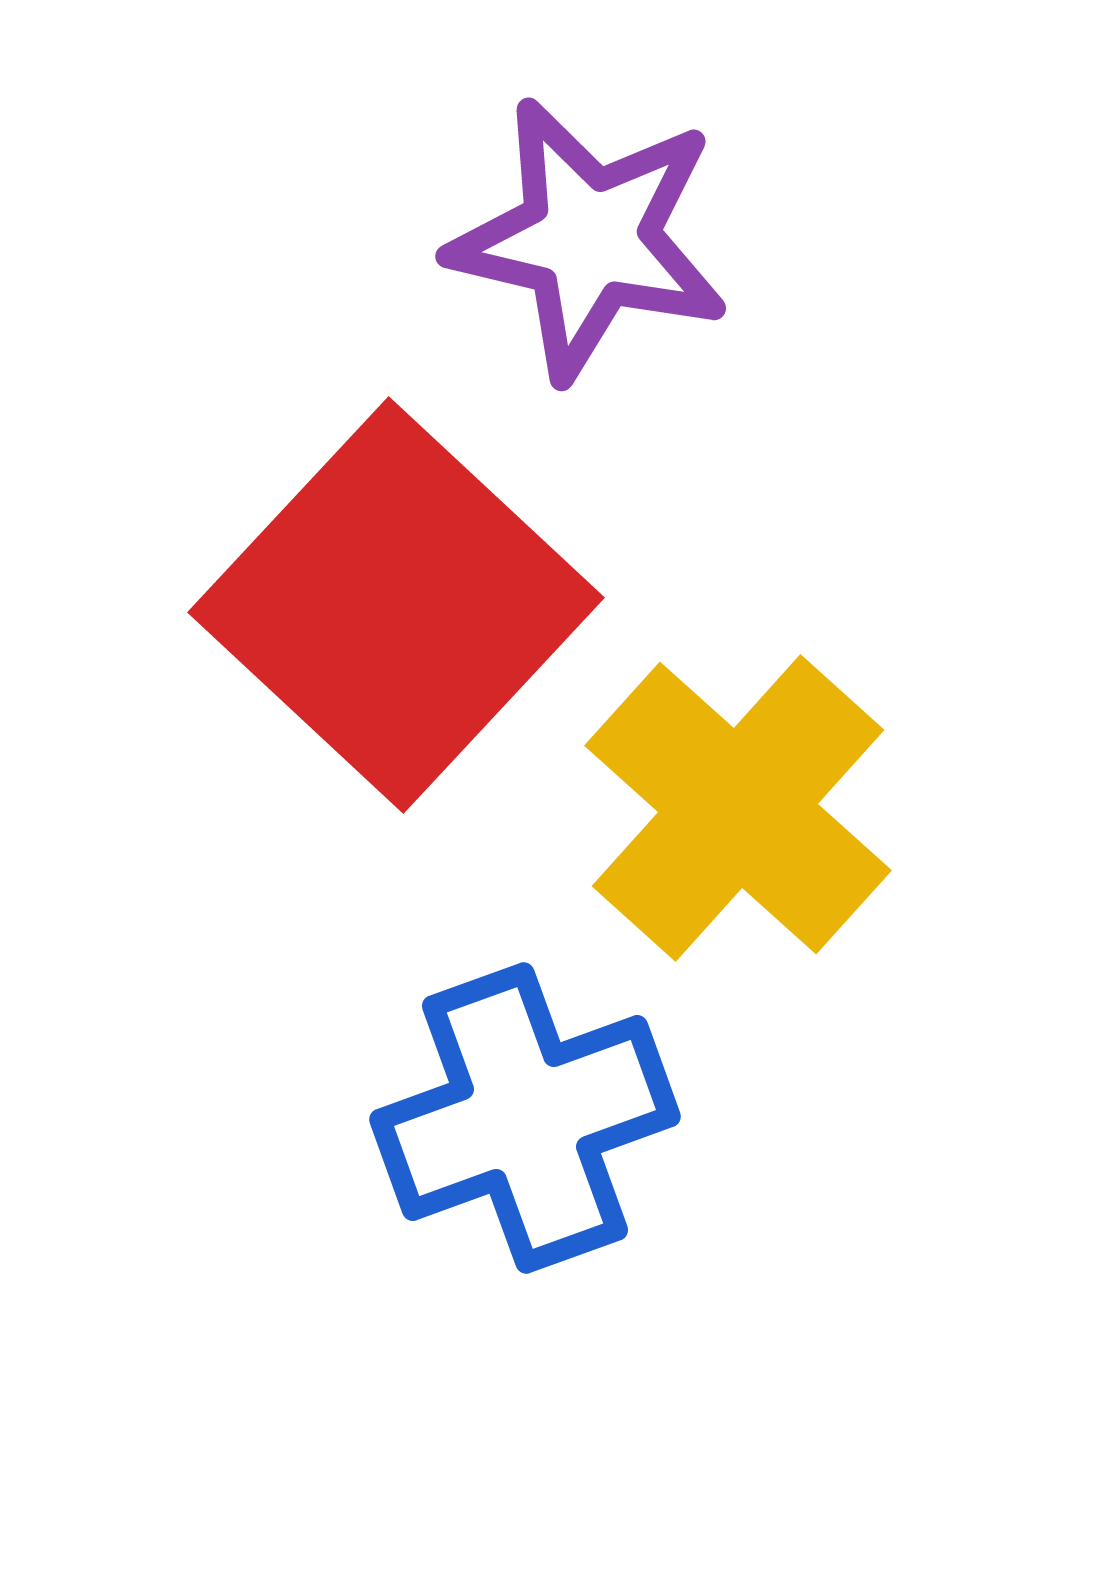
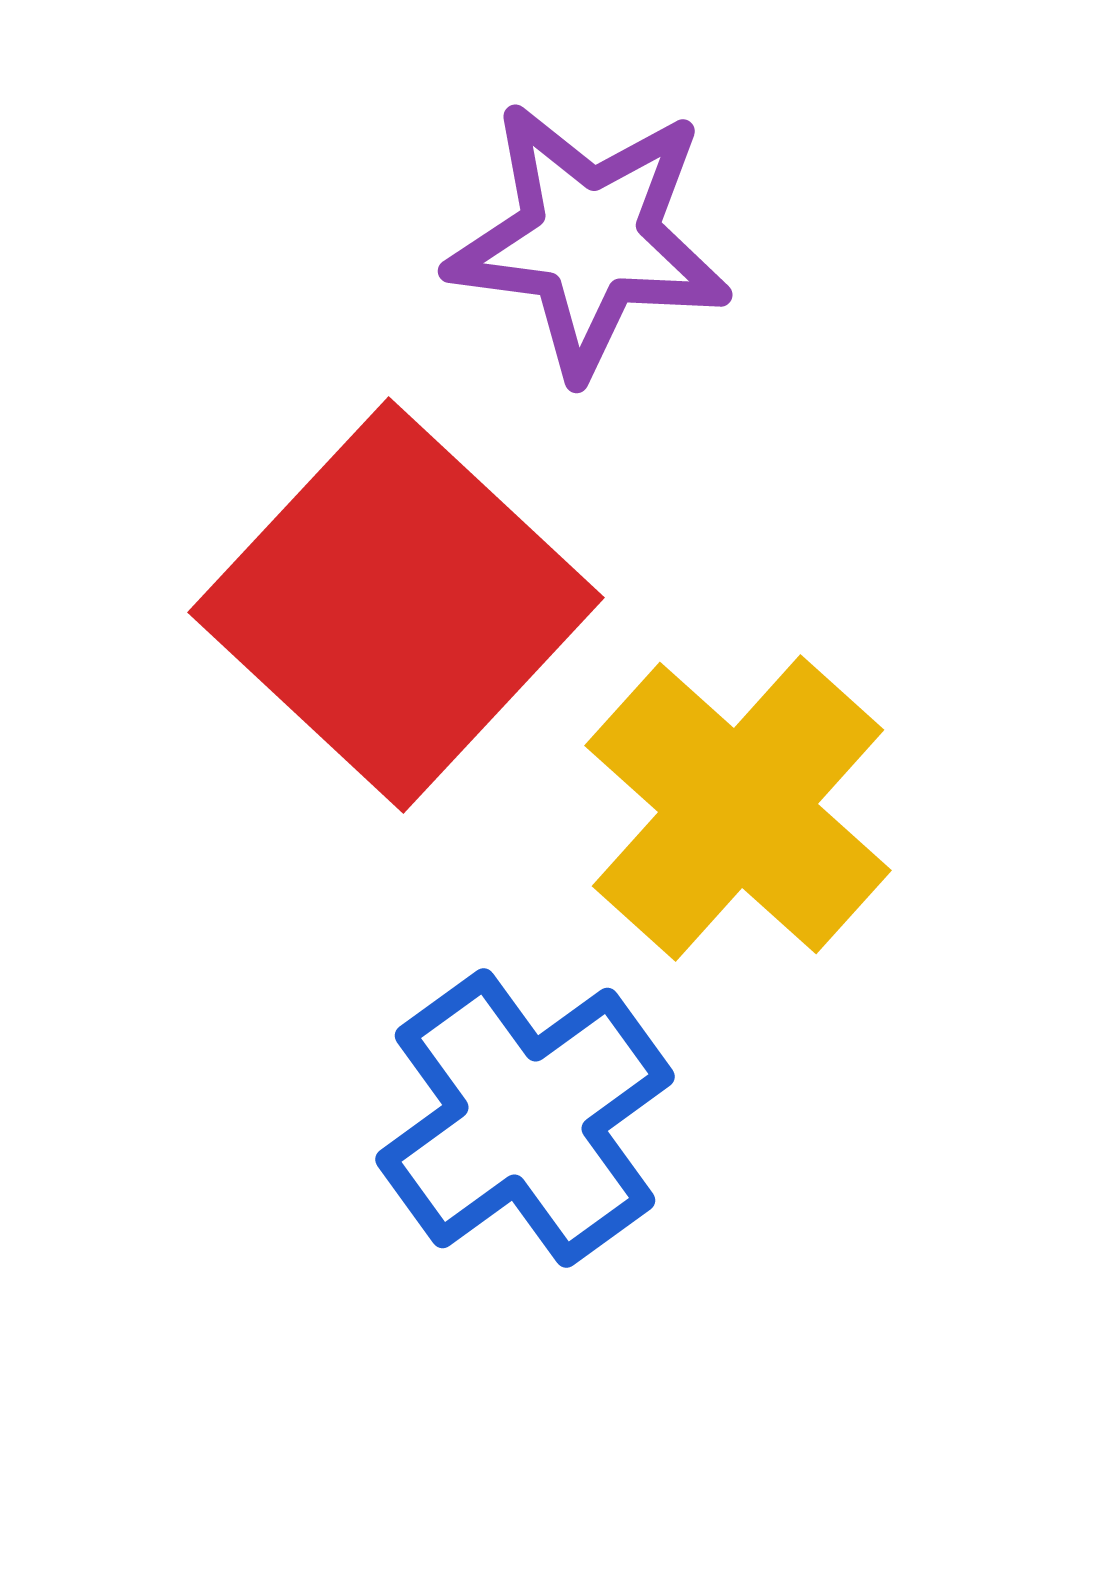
purple star: rotated 6 degrees counterclockwise
blue cross: rotated 16 degrees counterclockwise
